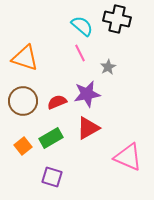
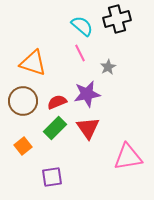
black cross: rotated 28 degrees counterclockwise
orange triangle: moved 8 px right, 5 px down
red triangle: rotated 35 degrees counterclockwise
green rectangle: moved 4 px right, 10 px up; rotated 15 degrees counterclockwise
pink triangle: rotated 32 degrees counterclockwise
purple square: rotated 25 degrees counterclockwise
